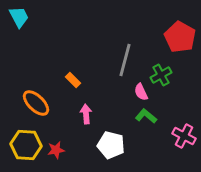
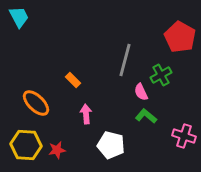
pink cross: rotated 10 degrees counterclockwise
red star: moved 1 px right
